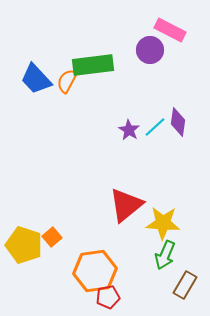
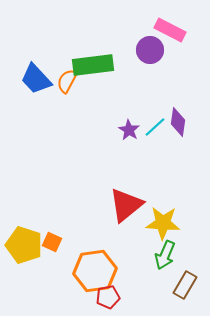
orange square: moved 5 px down; rotated 24 degrees counterclockwise
